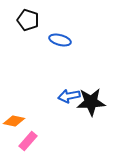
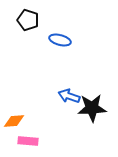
blue arrow: rotated 30 degrees clockwise
black star: moved 1 px right, 6 px down
orange diamond: rotated 15 degrees counterclockwise
pink rectangle: rotated 54 degrees clockwise
